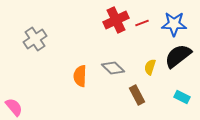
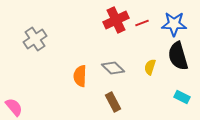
black semicircle: rotated 68 degrees counterclockwise
brown rectangle: moved 24 px left, 7 px down
